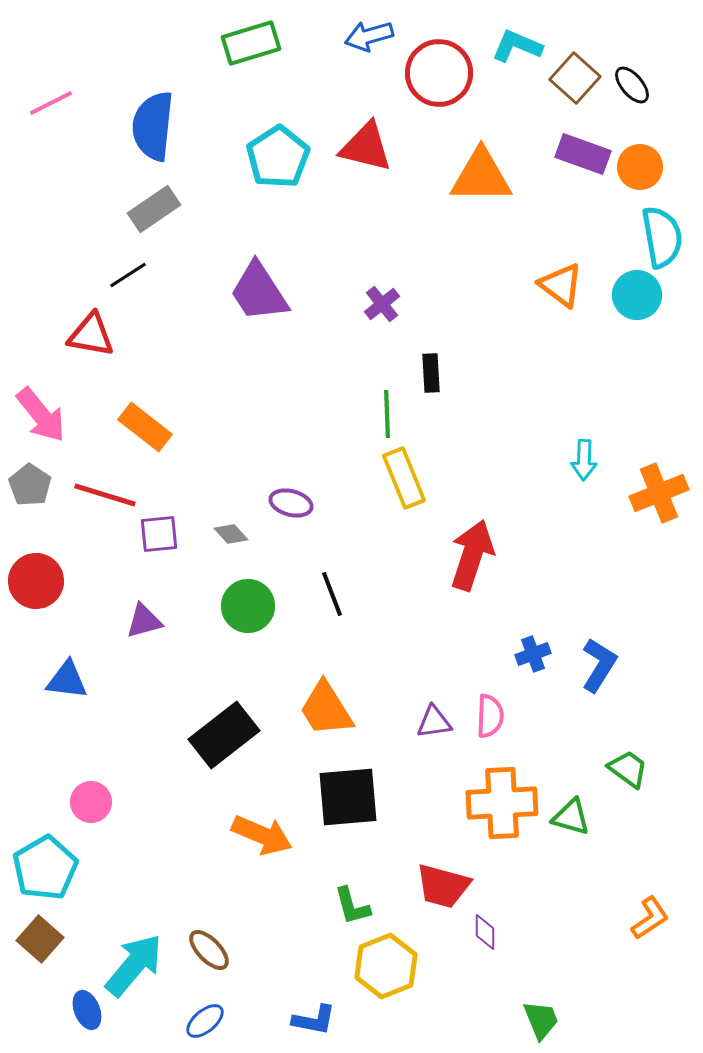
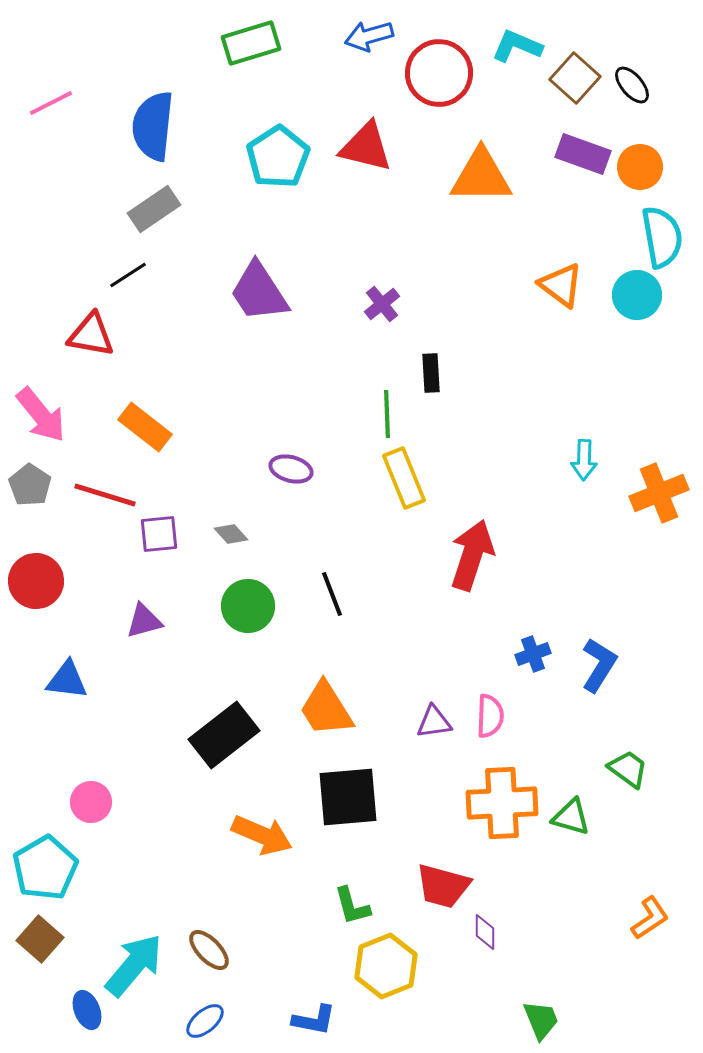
purple ellipse at (291, 503): moved 34 px up
